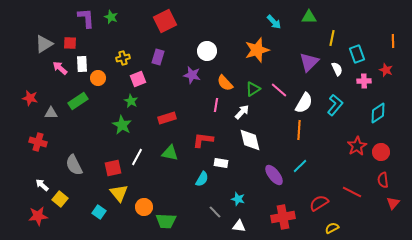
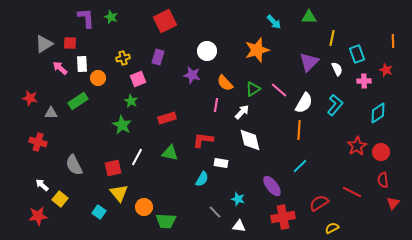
purple ellipse at (274, 175): moved 2 px left, 11 px down
